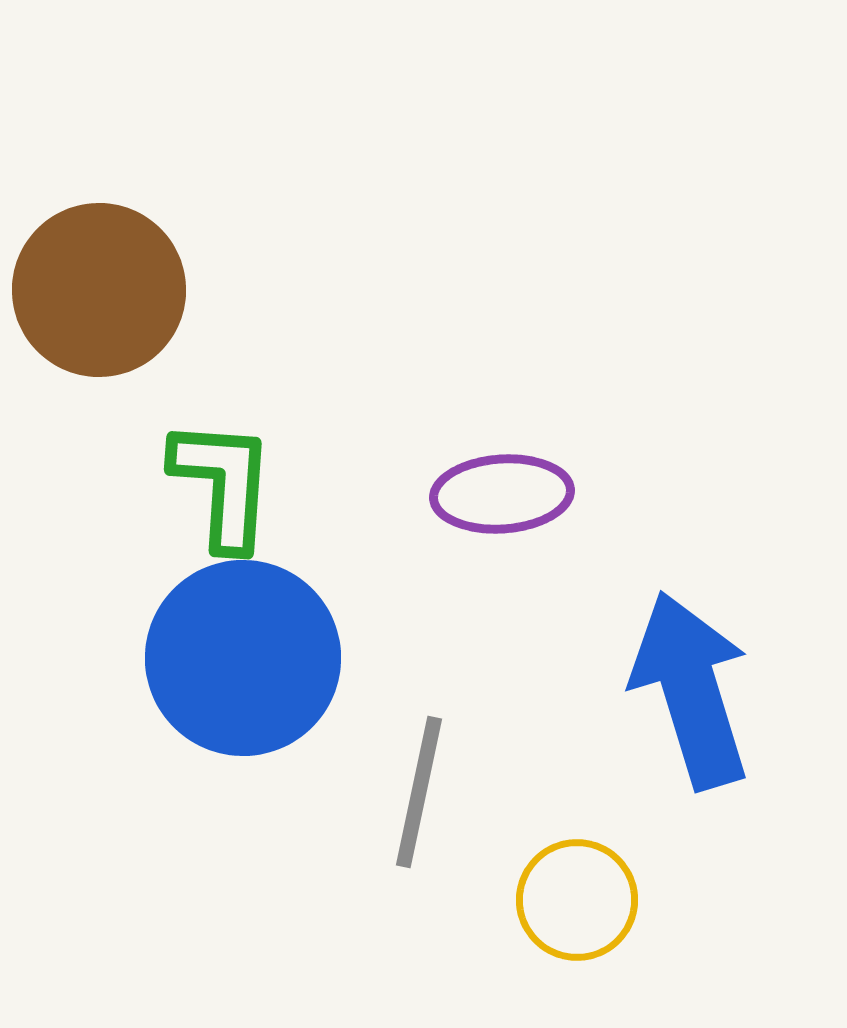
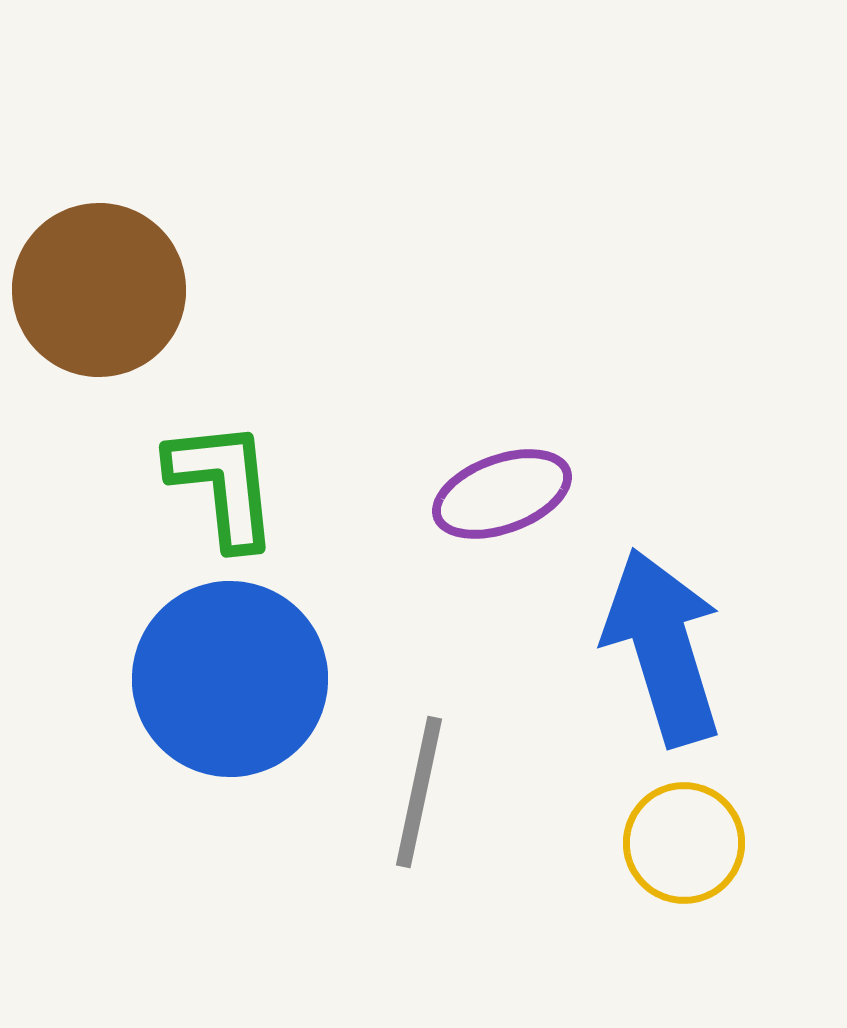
green L-shape: rotated 10 degrees counterclockwise
purple ellipse: rotated 16 degrees counterclockwise
blue circle: moved 13 px left, 21 px down
blue arrow: moved 28 px left, 43 px up
yellow circle: moved 107 px right, 57 px up
